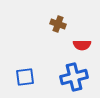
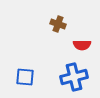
blue square: rotated 12 degrees clockwise
